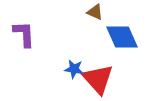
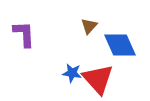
brown triangle: moved 6 px left, 14 px down; rotated 48 degrees clockwise
blue diamond: moved 2 px left, 8 px down
blue star: moved 2 px left, 4 px down
